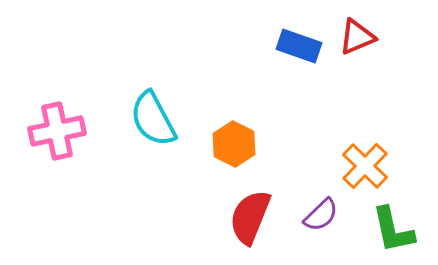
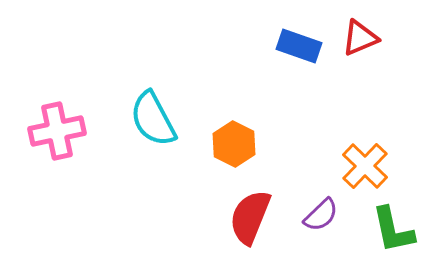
red triangle: moved 3 px right, 1 px down
